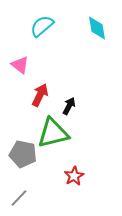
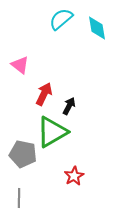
cyan semicircle: moved 19 px right, 7 px up
red arrow: moved 4 px right, 1 px up
green triangle: moved 1 px left, 1 px up; rotated 16 degrees counterclockwise
gray line: rotated 42 degrees counterclockwise
